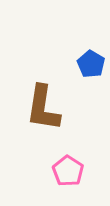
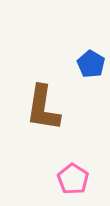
pink pentagon: moved 5 px right, 8 px down
